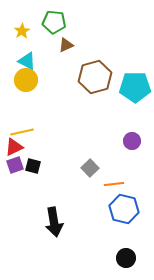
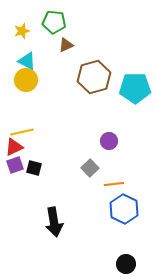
yellow star: rotated 14 degrees clockwise
brown hexagon: moved 1 px left
cyan pentagon: moved 1 px down
purple circle: moved 23 px left
black square: moved 1 px right, 2 px down
blue hexagon: rotated 12 degrees clockwise
black circle: moved 6 px down
